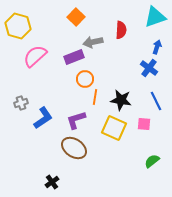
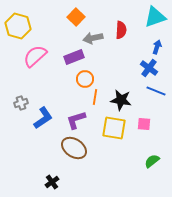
gray arrow: moved 4 px up
blue line: moved 10 px up; rotated 42 degrees counterclockwise
yellow square: rotated 15 degrees counterclockwise
